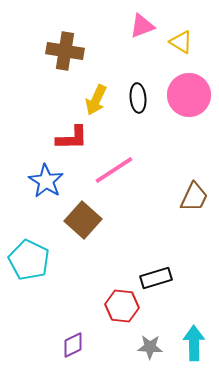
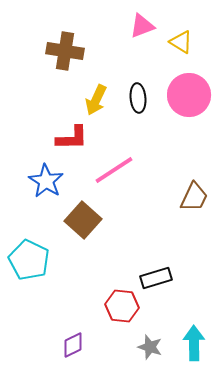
gray star: rotated 15 degrees clockwise
